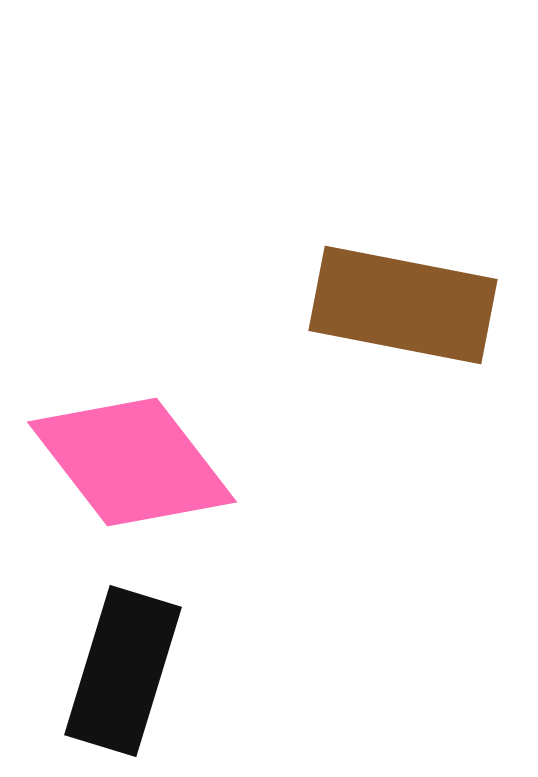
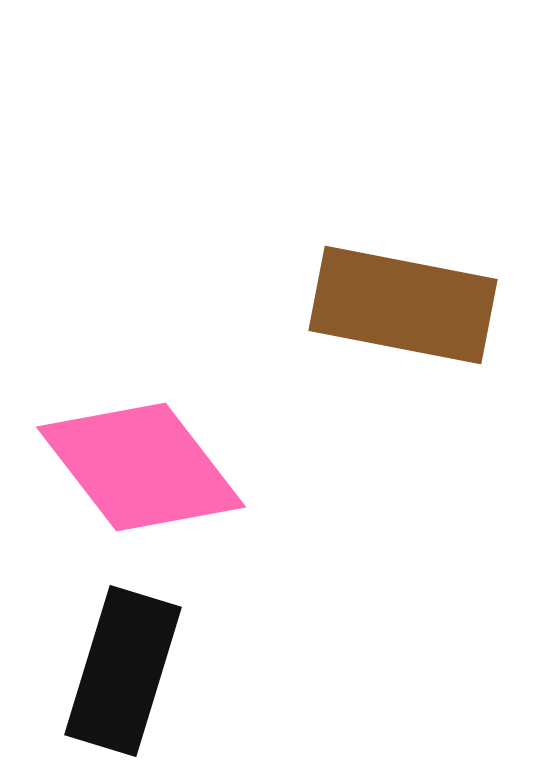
pink diamond: moved 9 px right, 5 px down
